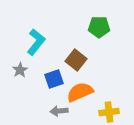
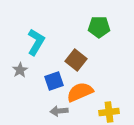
cyan L-shape: rotated 8 degrees counterclockwise
blue square: moved 2 px down
